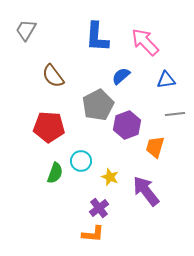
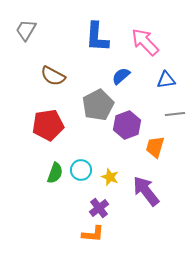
brown semicircle: rotated 25 degrees counterclockwise
red pentagon: moved 1 px left, 2 px up; rotated 12 degrees counterclockwise
cyan circle: moved 9 px down
